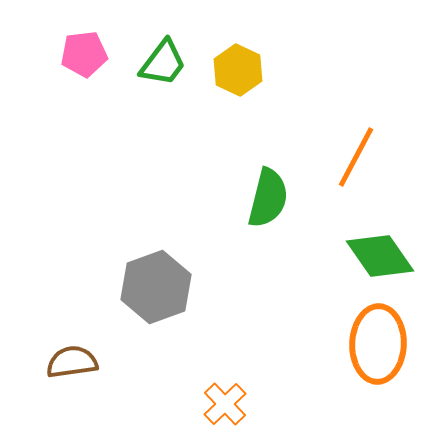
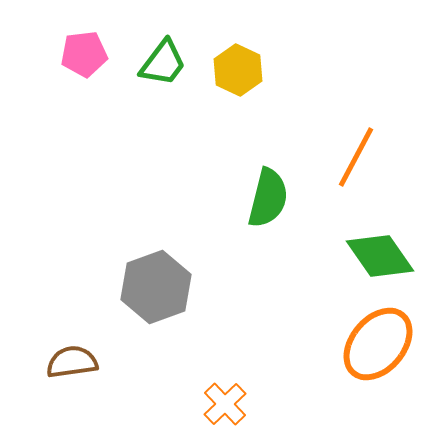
orange ellipse: rotated 38 degrees clockwise
